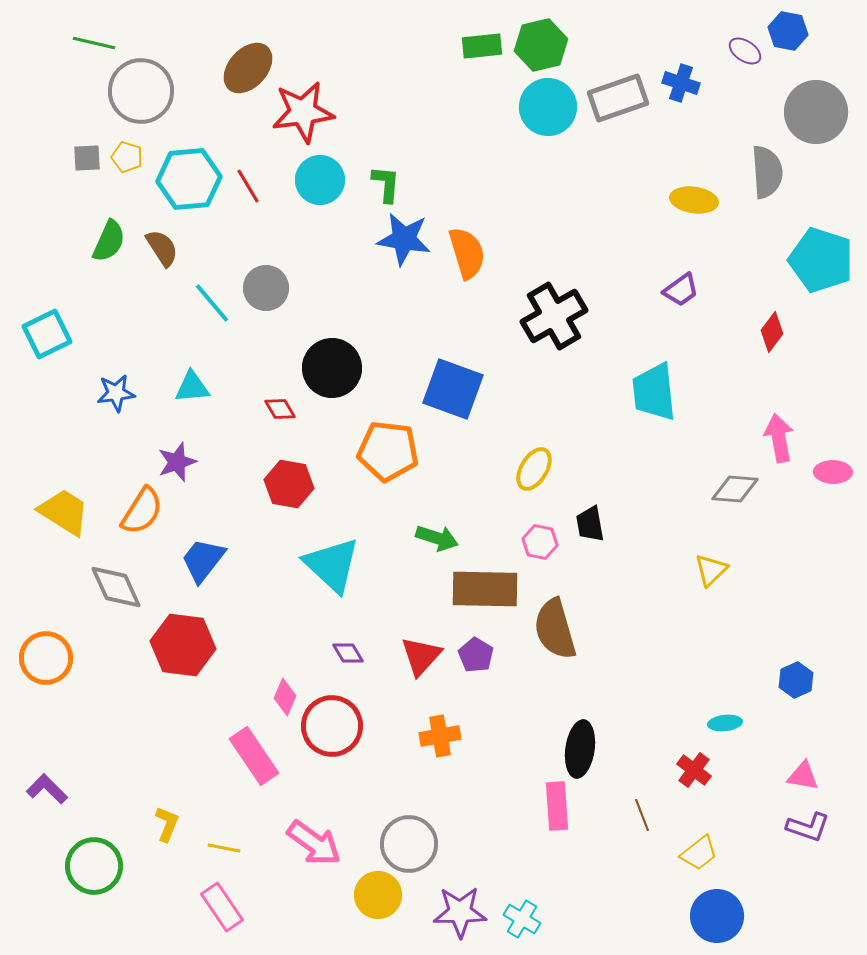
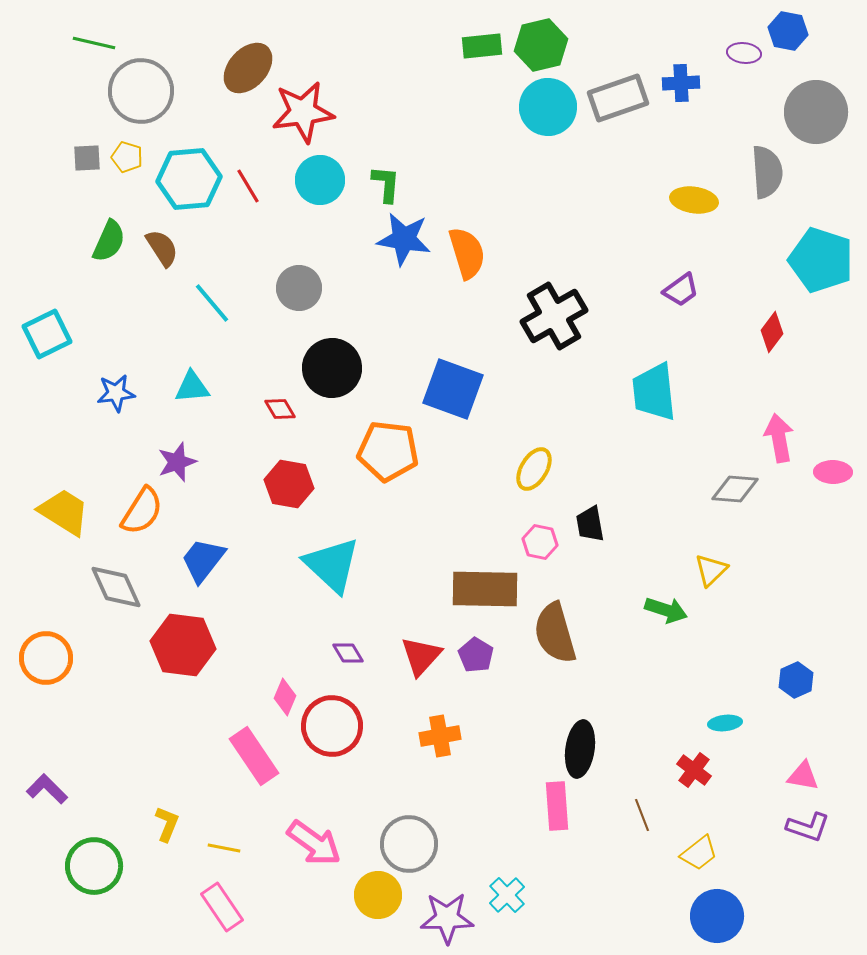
purple ellipse at (745, 51): moved 1 px left, 2 px down; rotated 28 degrees counterclockwise
blue cross at (681, 83): rotated 21 degrees counterclockwise
gray circle at (266, 288): moved 33 px right
green arrow at (437, 538): moved 229 px right, 72 px down
brown semicircle at (555, 629): moved 4 px down
purple star at (460, 912): moved 13 px left, 6 px down
cyan cross at (522, 919): moved 15 px left, 24 px up; rotated 15 degrees clockwise
